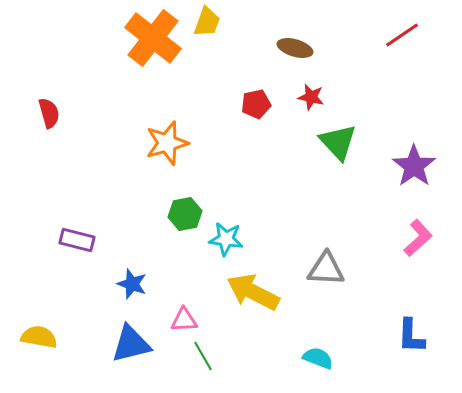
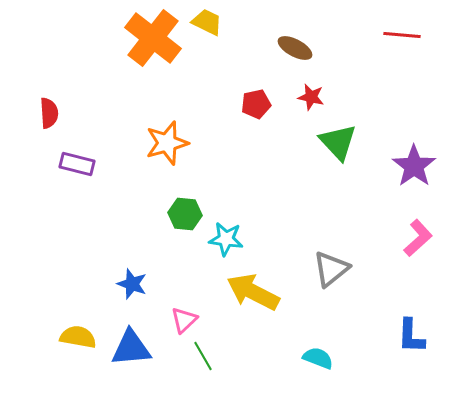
yellow trapezoid: rotated 84 degrees counterclockwise
red line: rotated 39 degrees clockwise
brown ellipse: rotated 12 degrees clockwise
red semicircle: rotated 12 degrees clockwise
green hexagon: rotated 16 degrees clockwise
purple rectangle: moved 76 px up
gray triangle: moved 5 px right; rotated 42 degrees counterclockwise
pink triangle: rotated 40 degrees counterclockwise
yellow semicircle: moved 39 px right
blue triangle: moved 4 px down; rotated 9 degrees clockwise
